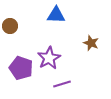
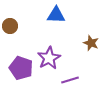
purple line: moved 8 px right, 4 px up
